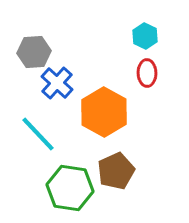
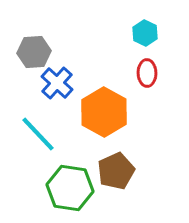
cyan hexagon: moved 3 px up
